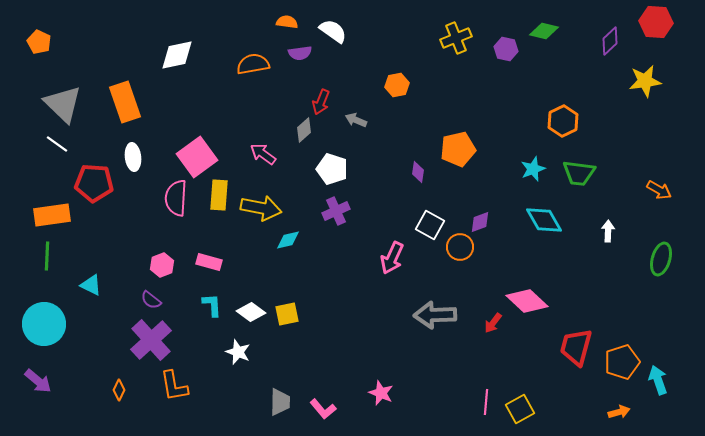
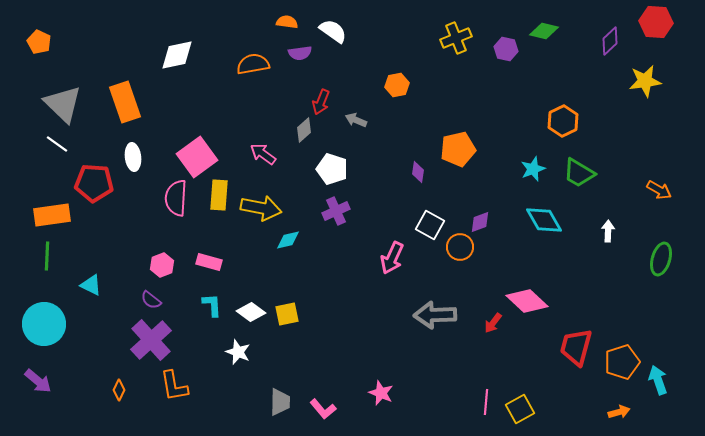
green trapezoid at (579, 173): rotated 24 degrees clockwise
